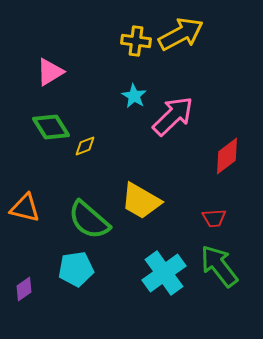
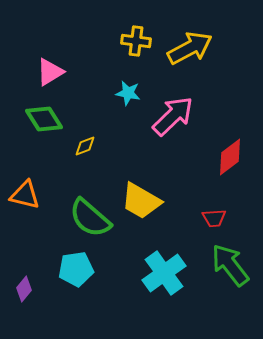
yellow arrow: moved 9 px right, 14 px down
cyan star: moved 6 px left, 3 px up; rotated 20 degrees counterclockwise
green diamond: moved 7 px left, 8 px up
red diamond: moved 3 px right, 1 px down
orange triangle: moved 13 px up
green semicircle: moved 1 px right, 2 px up
green arrow: moved 11 px right, 1 px up
purple diamond: rotated 15 degrees counterclockwise
